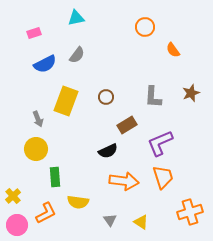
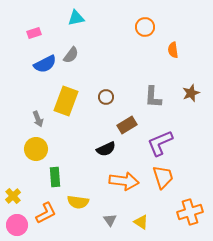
orange semicircle: rotated 28 degrees clockwise
gray semicircle: moved 6 px left
black semicircle: moved 2 px left, 2 px up
